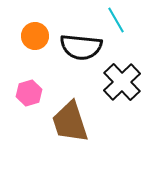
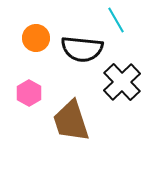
orange circle: moved 1 px right, 2 px down
black semicircle: moved 1 px right, 2 px down
pink hexagon: rotated 15 degrees counterclockwise
brown trapezoid: moved 1 px right, 1 px up
